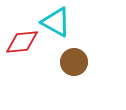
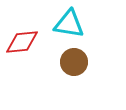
cyan triangle: moved 13 px right, 2 px down; rotated 20 degrees counterclockwise
